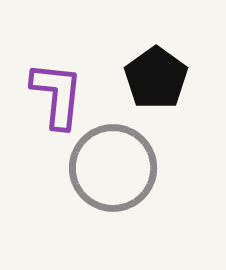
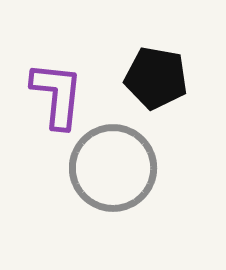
black pentagon: rotated 26 degrees counterclockwise
